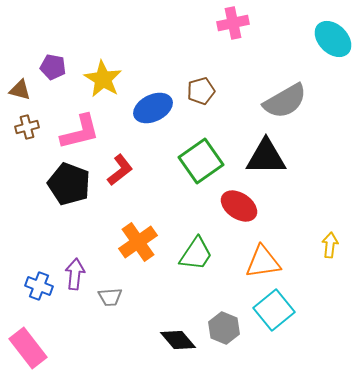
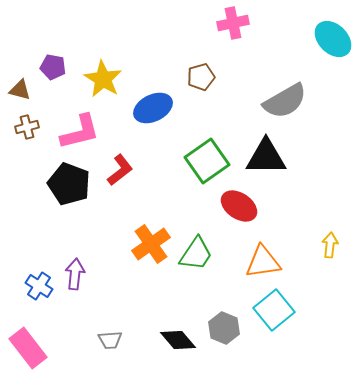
brown pentagon: moved 14 px up
green square: moved 6 px right
orange cross: moved 13 px right, 2 px down
blue cross: rotated 12 degrees clockwise
gray trapezoid: moved 43 px down
